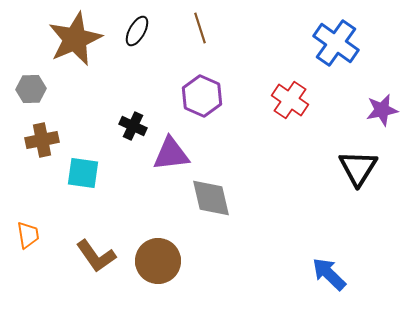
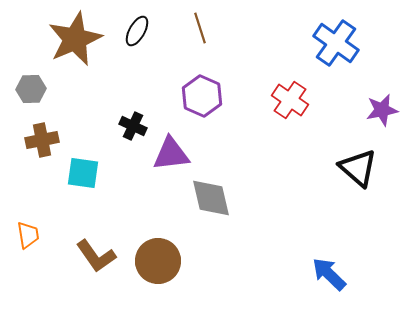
black triangle: rotated 21 degrees counterclockwise
